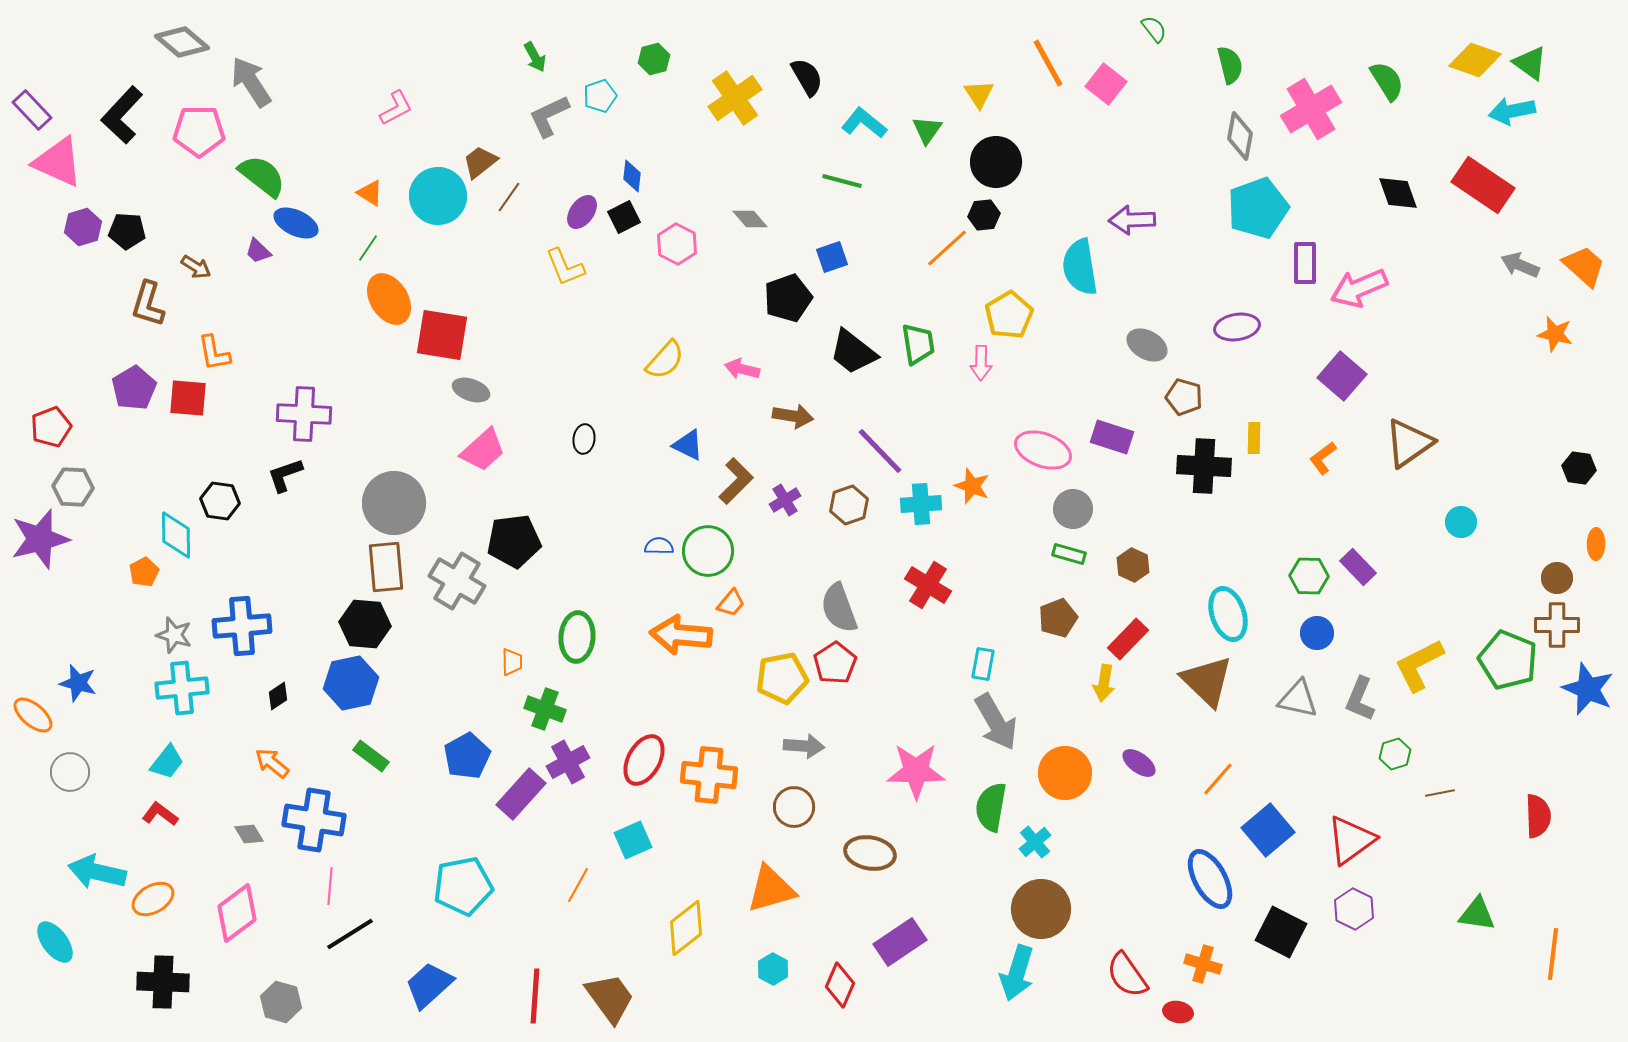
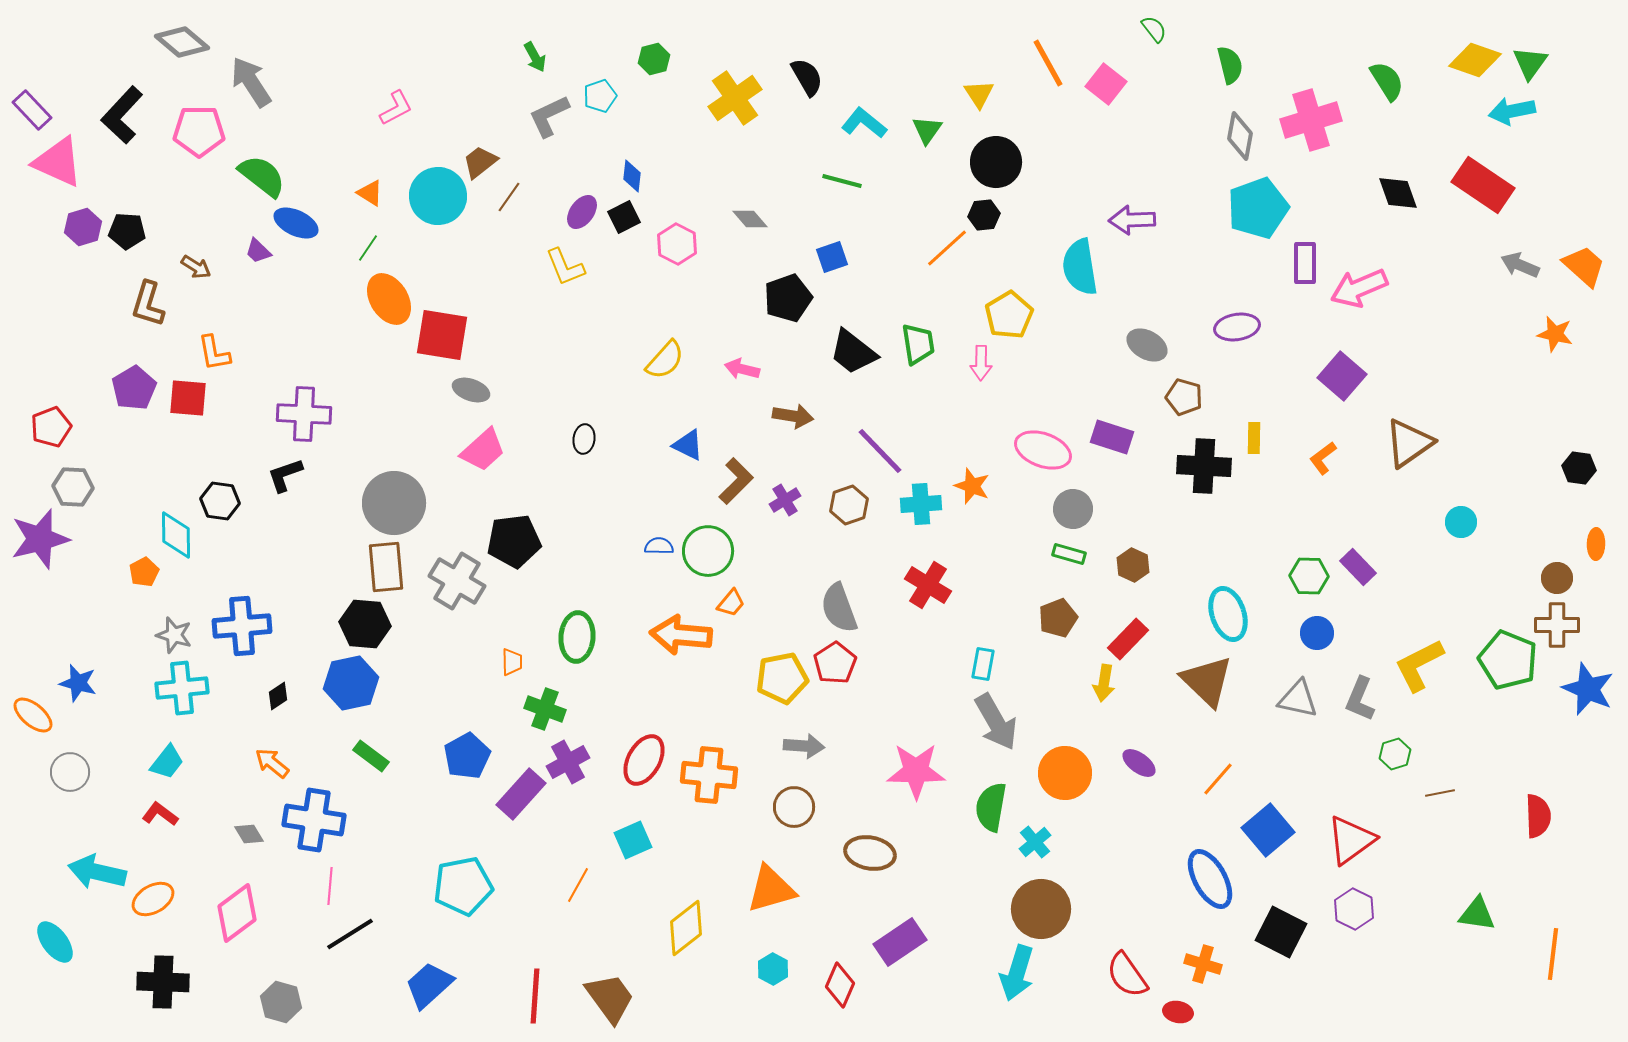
green triangle at (1530, 63): rotated 30 degrees clockwise
pink cross at (1311, 109): moved 11 px down; rotated 14 degrees clockwise
